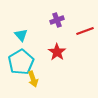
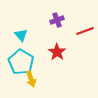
cyan pentagon: rotated 10 degrees counterclockwise
yellow arrow: moved 2 px left
